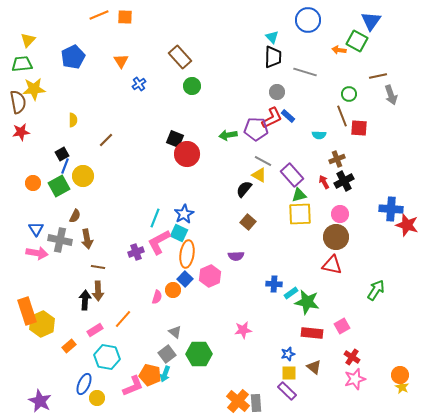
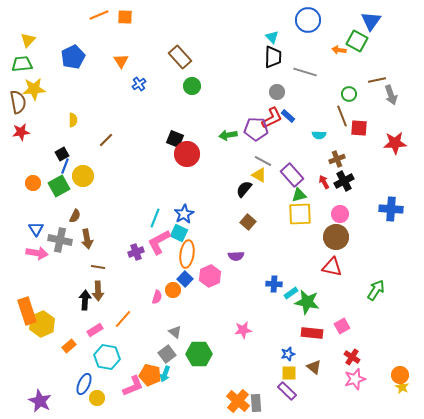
brown line at (378, 76): moved 1 px left, 4 px down
red star at (407, 225): moved 12 px left, 82 px up; rotated 20 degrees counterclockwise
red triangle at (332, 265): moved 2 px down
